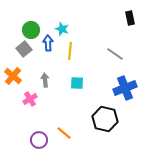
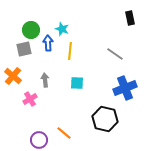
gray square: rotated 28 degrees clockwise
